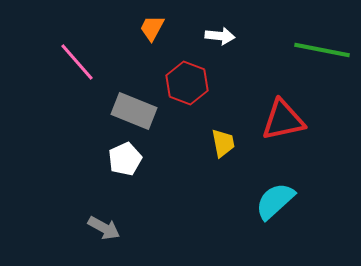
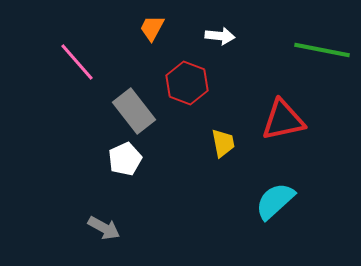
gray rectangle: rotated 30 degrees clockwise
